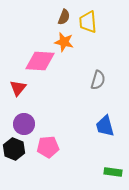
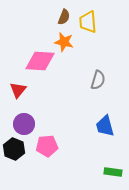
red triangle: moved 2 px down
pink pentagon: moved 1 px left, 1 px up
